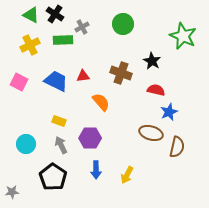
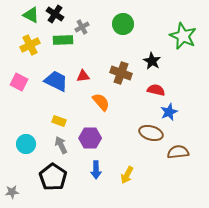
brown semicircle: moved 1 px right, 5 px down; rotated 110 degrees counterclockwise
